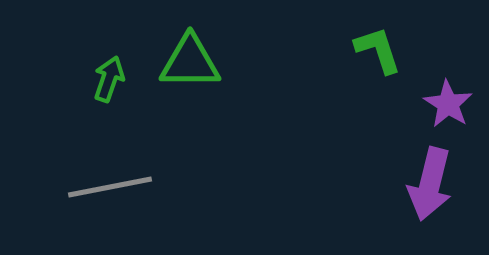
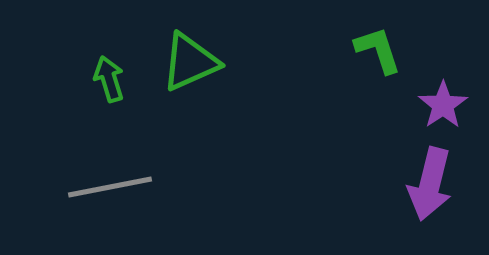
green triangle: rotated 24 degrees counterclockwise
green arrow: rotated 36 degrees counterclockwise
purple star: moved 5 px left, 1 px down; rotated 6 degrees clockwise
